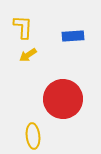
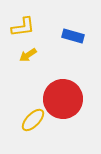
yellow L-shape: rotated 80 degrees clockwise
blue rectangle: rotated 20 degrees clockwise
yellow ellipse: moved 16 px up; rotated 50 degrees clockwise
